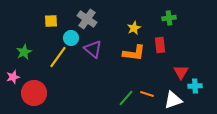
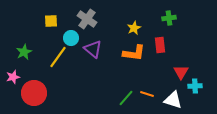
white triangle: rotated 36 degrees clockwise
